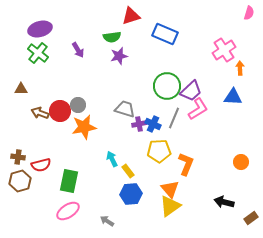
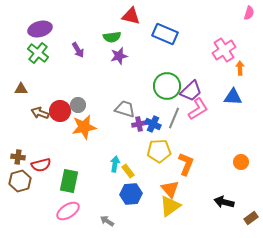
red triangle: rotated 30 degrees clockwise
cyan arrow: moved 3 px right, 5 px down; rotated 35 degrees clockwise
